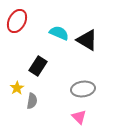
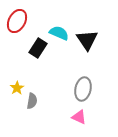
black triangle: rotated 25 degrees clockwise
black rectangle: moved 18 px up
gray ellipse: rotated 70 degrees counterclockwise
pink triangle: rotated 21 degrees counterclockwise
